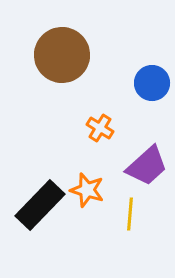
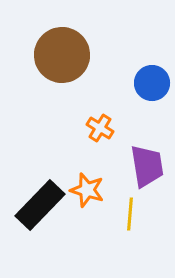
purple trapezoid: rotated 57 degrees counterclockwise
